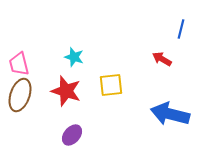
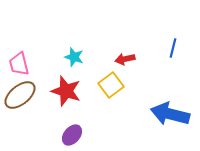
blue line: moved 8 px left, 19 px down
red arrow: moved 37 px left; rotated 42 degrees counterclockwise
yellow square: rotated 30 degrees counterclockwise
brown ellipse: rotated 32 degrees clockwise
